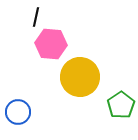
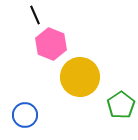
black line: moved 1 px left, 2 px up; rotated 36 degrees counterclockwise
pink hexagon: rotated 16 degrees clockwise
blue circle: moved 7 px right, 3 px down
